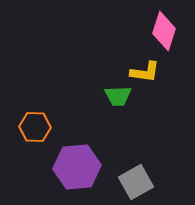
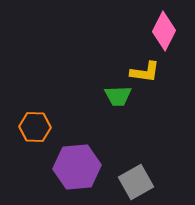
pink diamond: rotated 9 degrees clockwise
